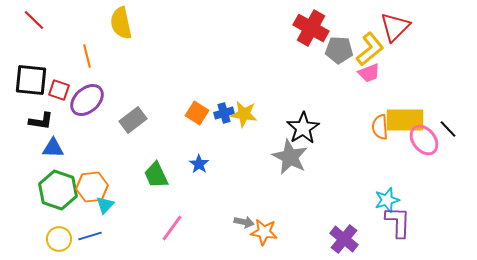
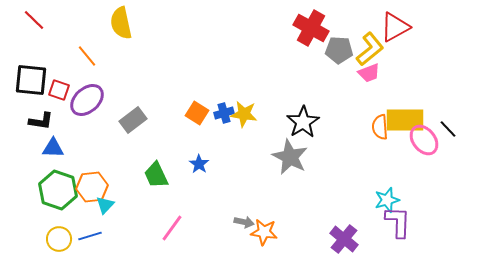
red triangle: rotated 16 degrees clockwise
orange line: rotated 25 degrees counterclockwise
black star: moved 6 px up
